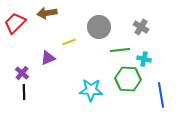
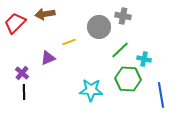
brown arrow: moved 2 px left, 1 px down
gray cross: moved 18 px left, 11 px up; rotated 21 degrees counterclockwise
green line: rotated 36 degrees counterclockwise
